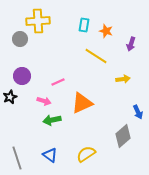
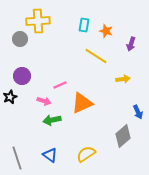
pink line: moved 2 px right, 3 px down
